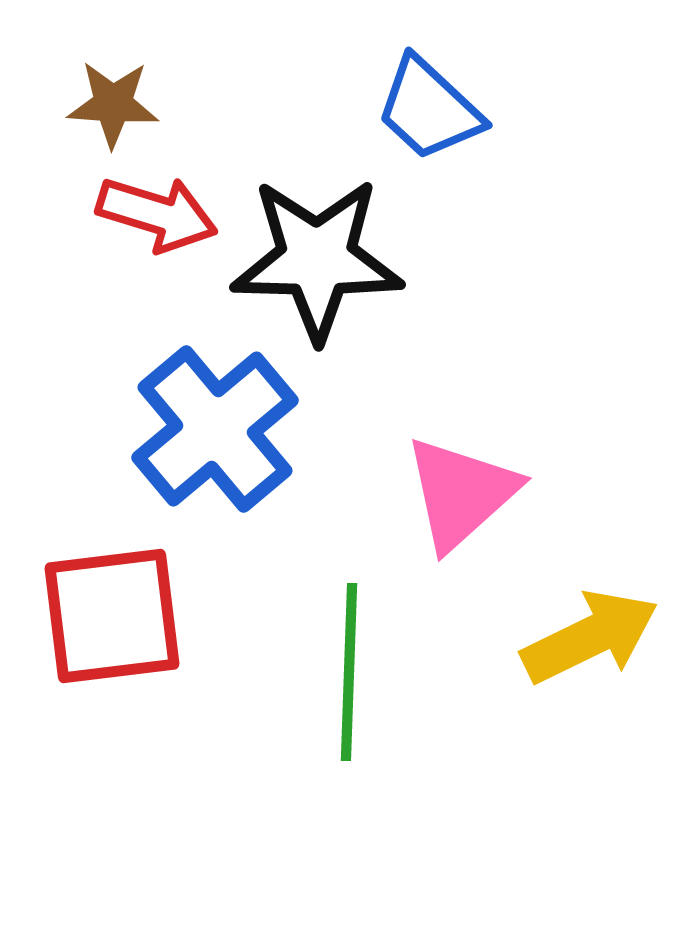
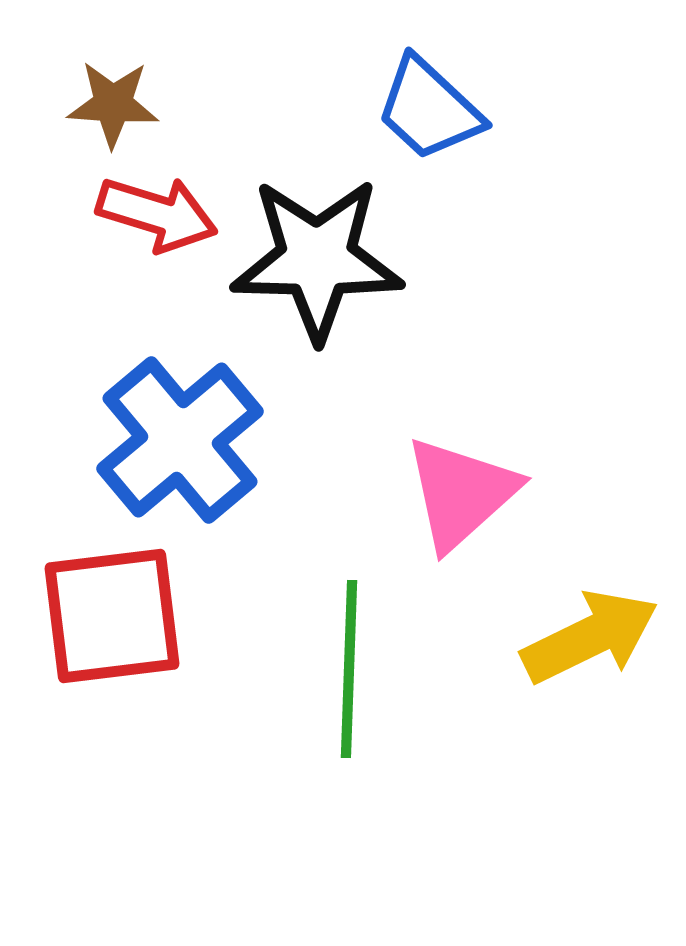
blue cross: moved 35 px left, 11 px down
green line: moved 3 px up
